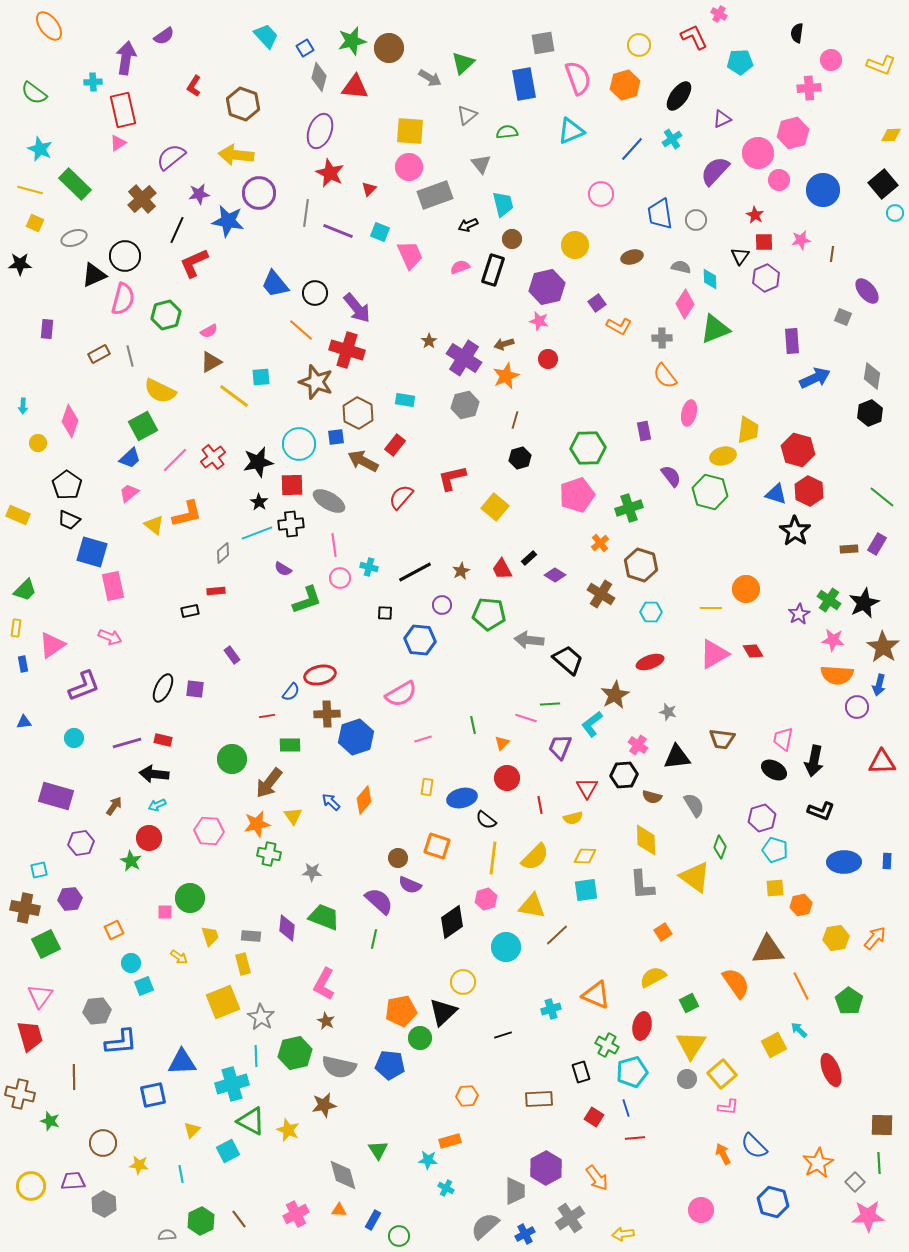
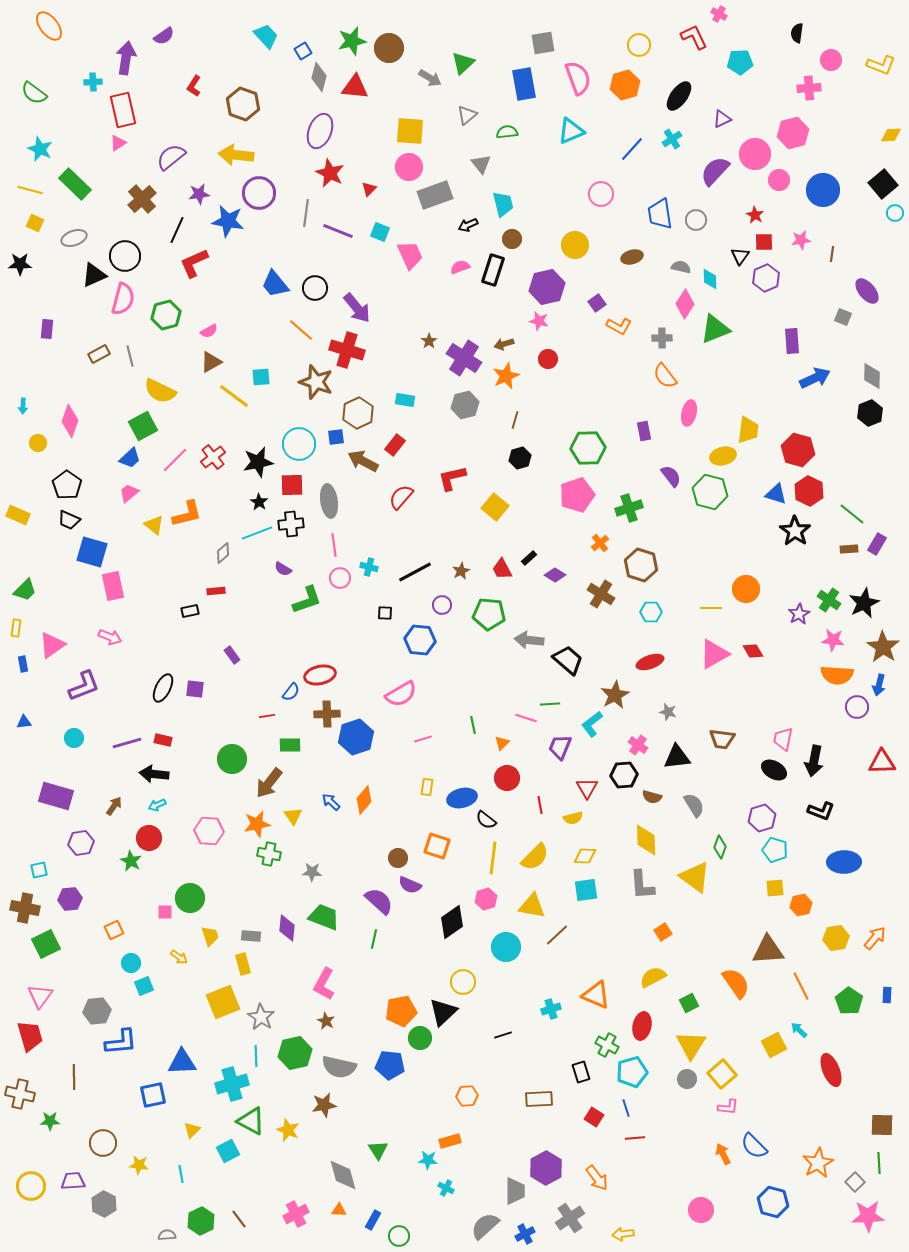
blue square at (305, 48): moved 2 px left, 3 px down
pink circle at (758, 153): moved 3 px left, 1 px down
black circle at (315, 293): moved 5 px up
gray diamond at (872, 376): rotated 8 degrees counterclockwise
brown hexagon at (358, 413): rotated 8 degrees clockwise
green line at (882, 497): moved 30 px left, 17 px down
gray ellipse at (329, 501): rotated 52 degrees clockwise
blue rectangle at (887, 861): moved 134 px down
green star at (50, 1121): rotated 18 degrees counterclockwise
